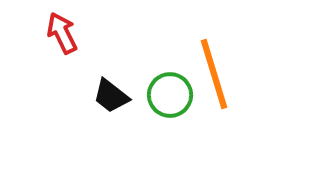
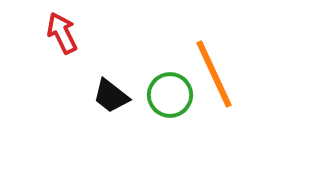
orange line: rotated 8 degrees counterclockwise
